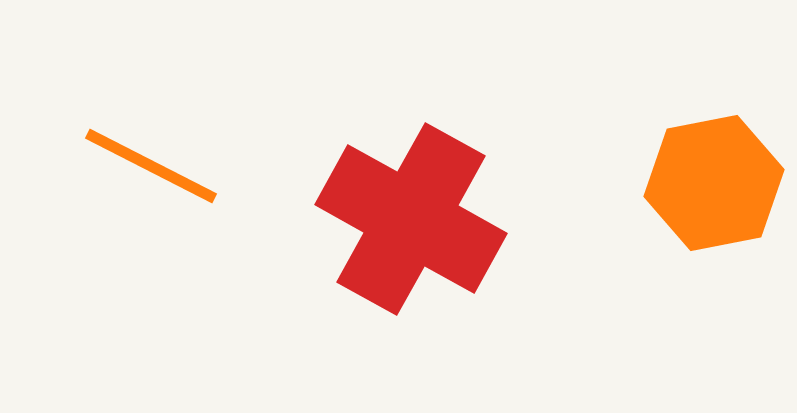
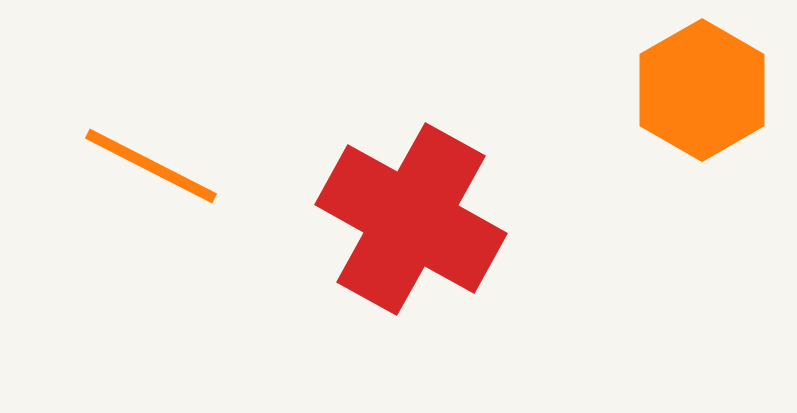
orange hexagon: moved 12 px left, 93 px up; rotated 19 degrees counterclockwise
